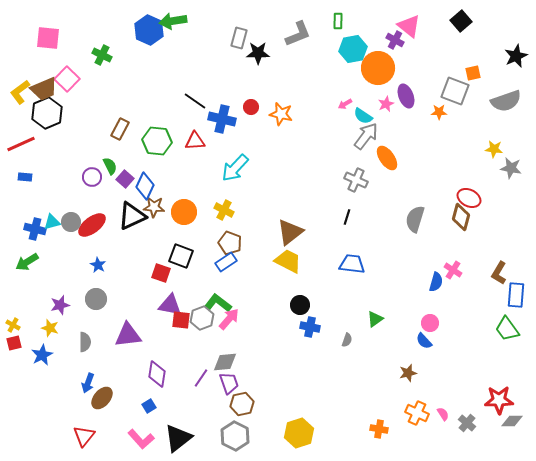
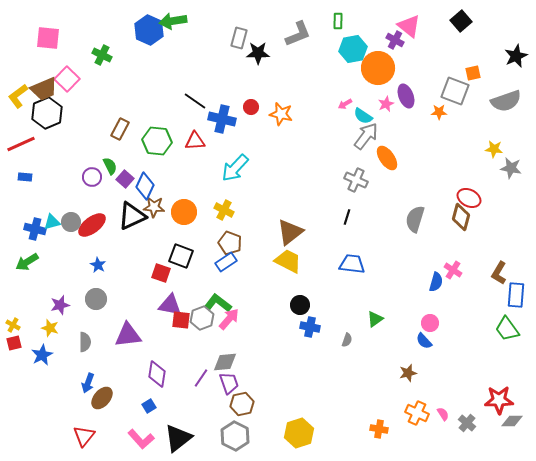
yellow L-shape at (20, 92): moved 2 px left, 4 px down
